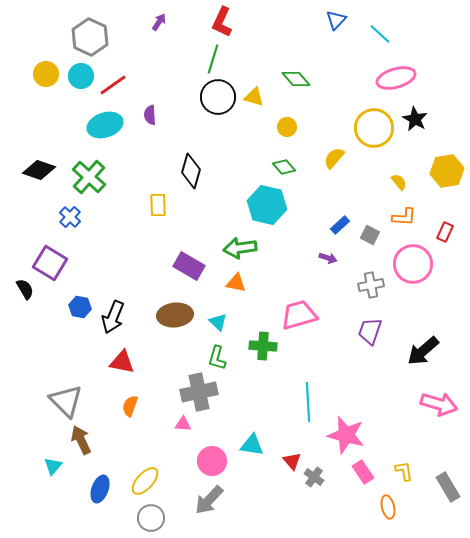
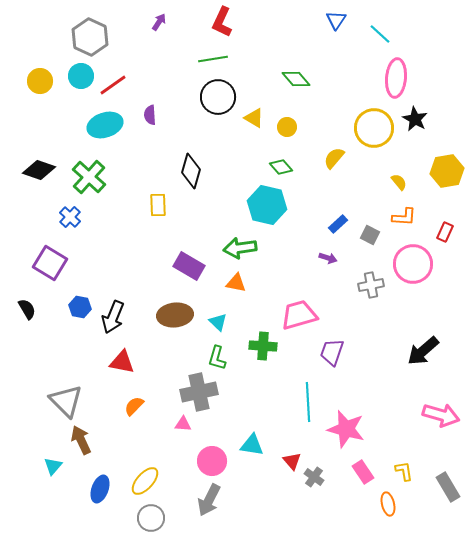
blue triangle at (336, 20): rotated 10 degrees counterclockwise
green line at (213, 59): rotated 64 degrees clockwise
yellow circle at (46, 74): moved 6 px left, 7 px down
pink ellipse at (396, 78): rotated 69 degrees counterclockwise
yellow triangle at (254, 97): moved 21 px down; rotated 15 degrees clockwise
green diamond at (284, 167): moved 3 px left
blue rectangle at (340, 225): moved 2 px left, 1 px up
black semicircle at (25, 289): moved 2 px right, 20 px down
purple trapezoid at (370, 331): moved 38 px left, 21 px down
pink arrow at (439, 404): moved 2 px right, 11 px down
orange semicircle at (130, 406): moved 4 px right; rotated 25 degrees clockwise
pink star at (346, 435): moved 6 px up
gray arrow at (209, 500): rotated 16 degrees counterclockwise
orange ellipse at (388, 507): moved 3 px up
